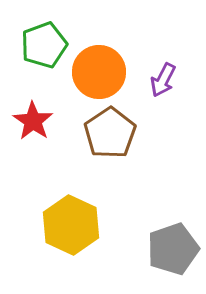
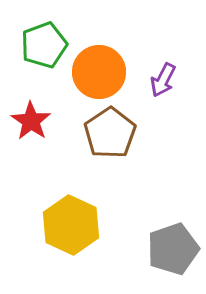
red star: moved 2 px left
